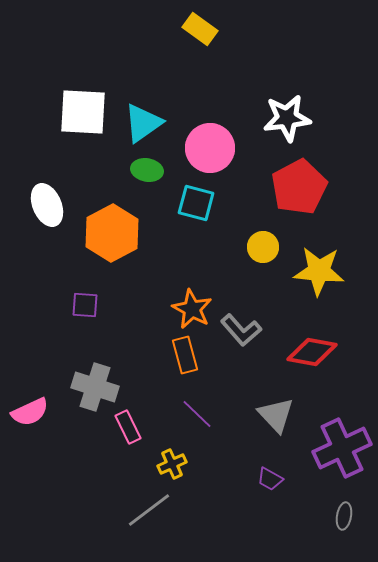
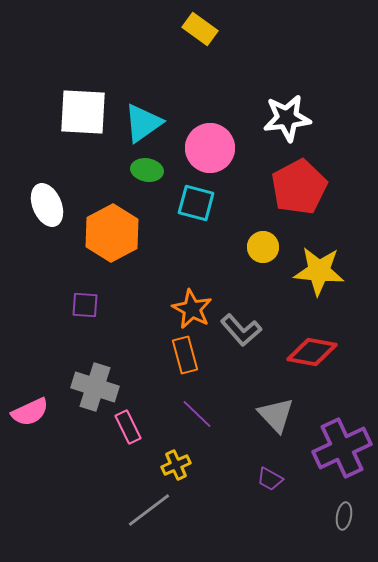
yellow cross: moved 4 px right, 1 px down
